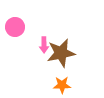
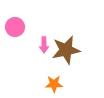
brown star: moved 5 px right, 3 px up
orange star: moved 8 px left, 1 px up
